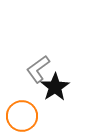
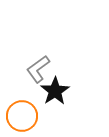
black star: moved 4 px down
